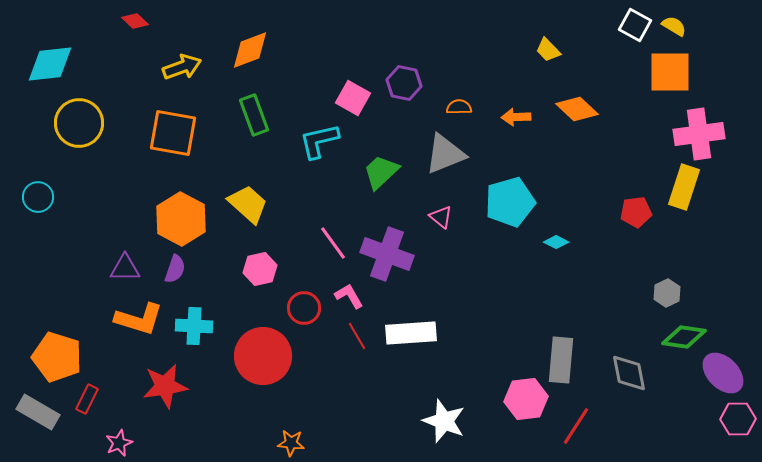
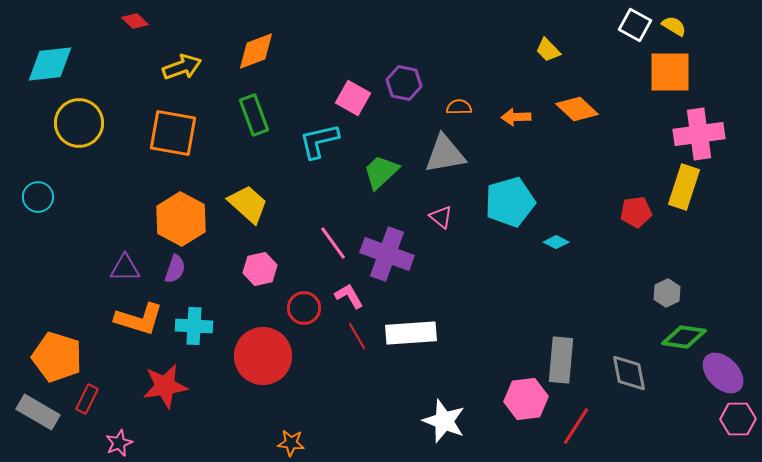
orange diamond at (250, 50): moved 6 px right, 1 px down
gray triangle at (445, 154): rotated 12 degrees clockwise
